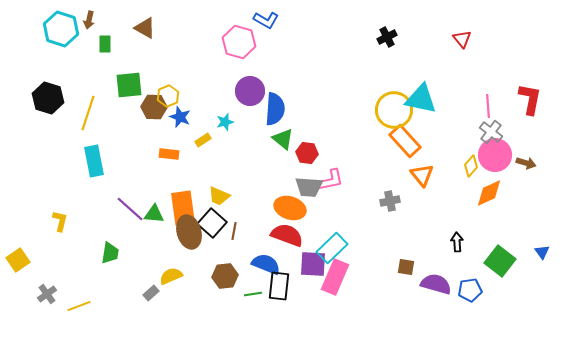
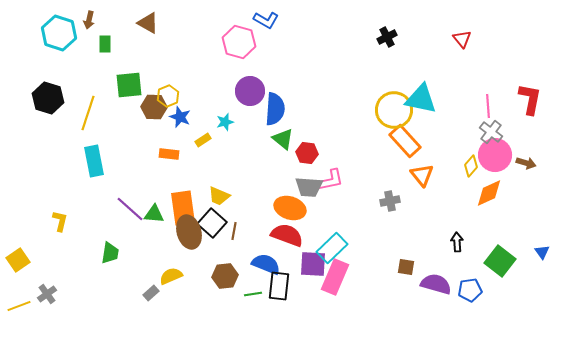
brown triangle at (145, 28): moved 3 px right, 5 px up
cyan hexagon at (61, 29): moved 2 px left, 4 px down
yellow line at (79, 306): moved 60 px left
